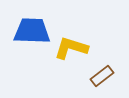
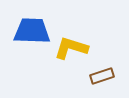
brown rectangle: rotated 20 degrees clockwise
